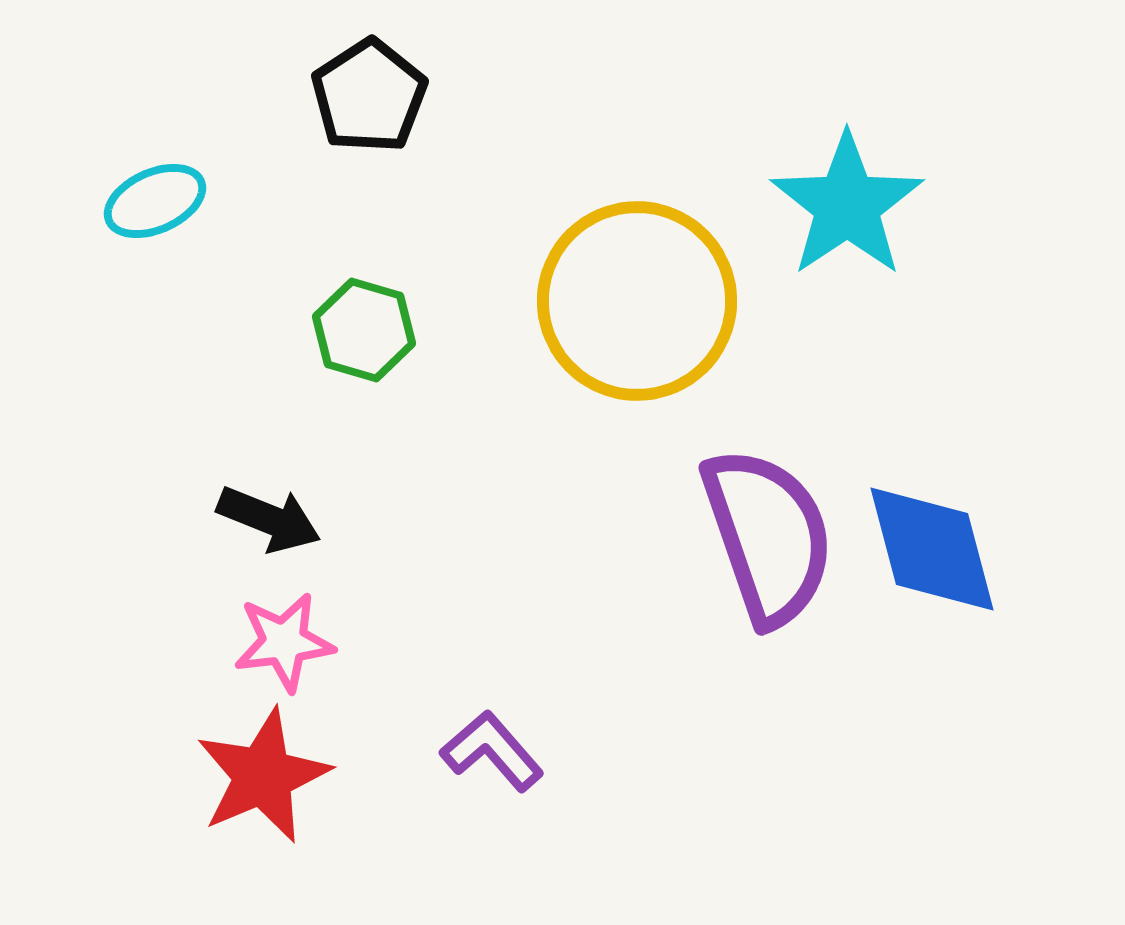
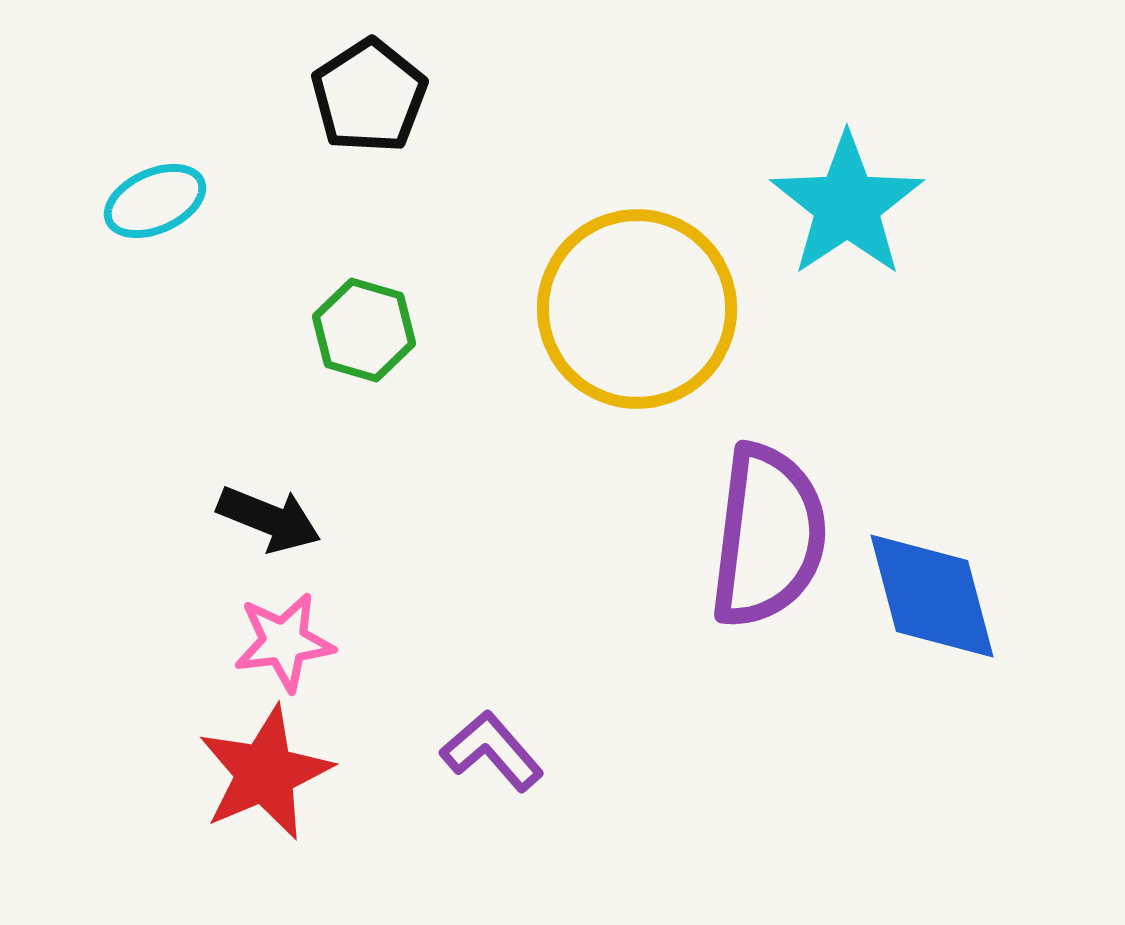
yellow circle: moved 8 px down
purple semicircle: rotated 26 degrees clockwise
blue diamond: moved 47 px down
red star: moved 2 px right, 3 px up
